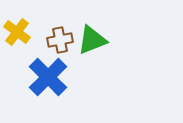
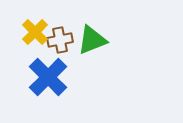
yellow cross: moved 18 px right; rotated 8 degrees clockwise
